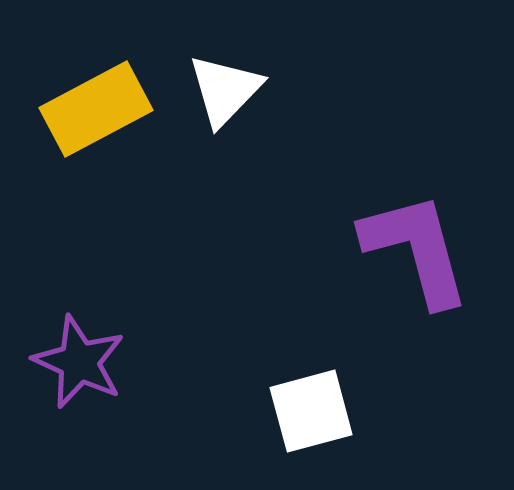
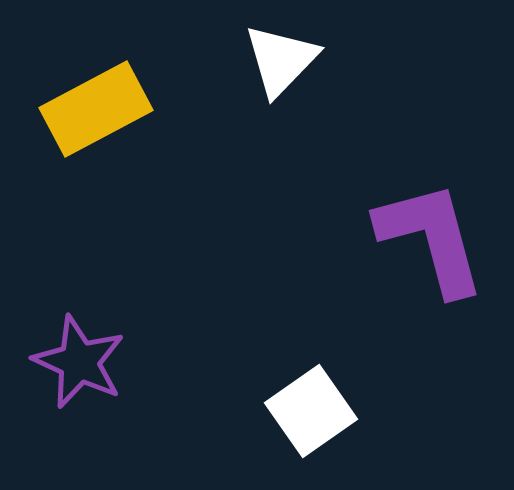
white triangle: moved 56 px right, 30 px up
purple L-shape: moved 15 px right, 11 px up
white square: rotated 20 degrees counterclockwise
